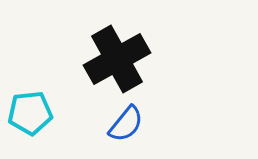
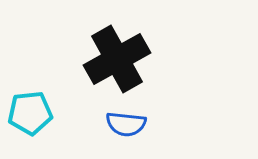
blue semicircle: rotated 57 degrees clockwise
